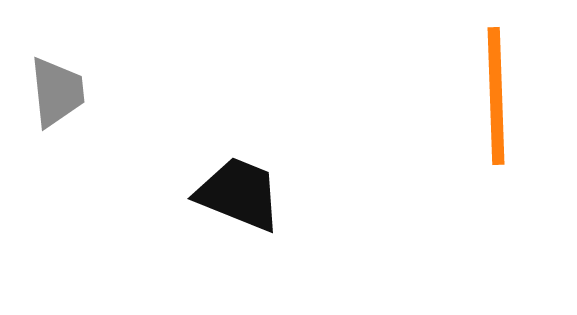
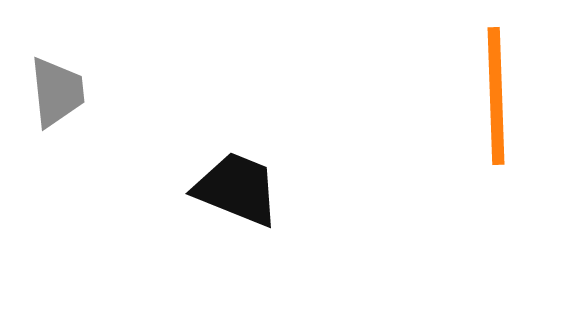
black trapezoid: moved 2 px left, 5 px up
